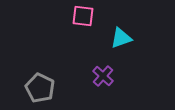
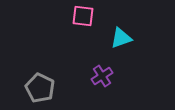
purple cross: moved 1 px left; rotated 15 degrees clockwise
